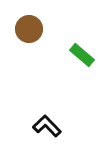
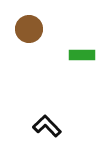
green rectangle: rotated 40 degrees counterclockwise
